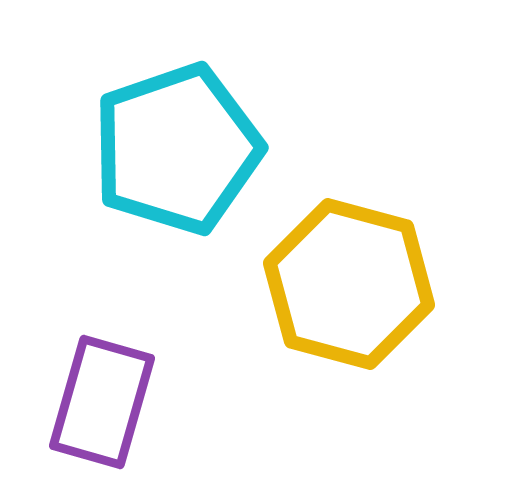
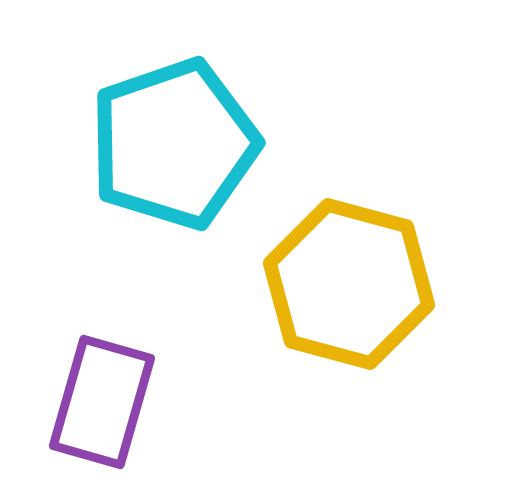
cyan pentagon: moved 3 px left, 5 px up
